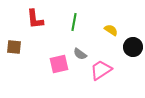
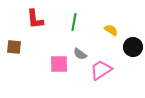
pink square: rotated 12 degrees clockwise
